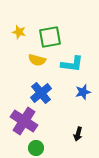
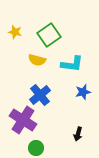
yellow star: moved 4 px left
green square: moved 1 px left, 2 px up; rotated 25 degrees counterclockwise
blue cross: moved 1 px left, 2 px down
purple cross: moved 1 px left, 1 px up
